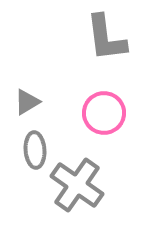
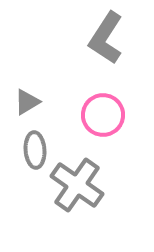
gray L-shape: rotated 40 degrees clockwise
pink circle: moved 1 px left, 2 px down
